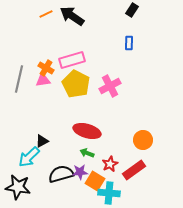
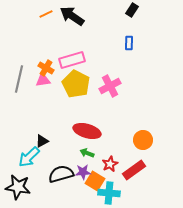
purple star: moved 3 px right
